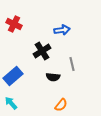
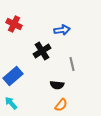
black semicircle: moved 4 px right, 8 px down
